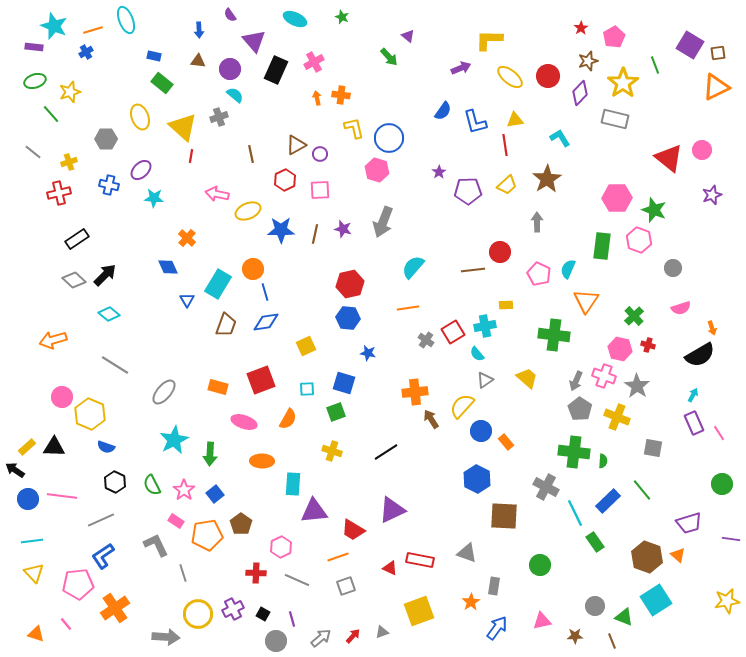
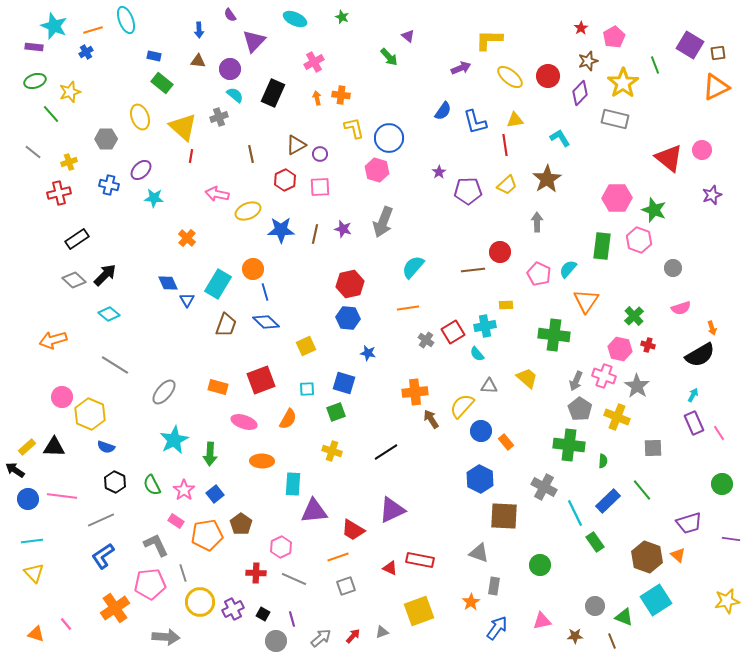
purple triangle at (254, 41): rotated 25 degrees clockwise
black rectangle at (276, 70): moved 3 px left, 23 px down
pink square at (320, 190): moved 3 px up
blue diamond at (168, 267): moved 16 px down
cyan semicircle at (568, 269): rotated 18 degrees clockwise
blue diamond at (266, 322): rotated 52 degrees clockwise
gray triangle at (485, 380): moved 4 px right, 6 px down; rotated 36 degrees clockwise
gray square at (653, 448): rotated 12 degrees counterclockwise
green cross at (574, 452): moved 5 px left, 7 px up
blue hexagon at (477, 479): moved 3 px right
gray cross at (546, 487): moved 2 px left
gray triangle at (467, 553): moved 12 px right
gray line at (297, 580): moved 3 px left, 1 px up
pink pentagon at (78, 584): moved 72 px right
yellow circle at (198, 614): moved 2 px right, 12 px up
